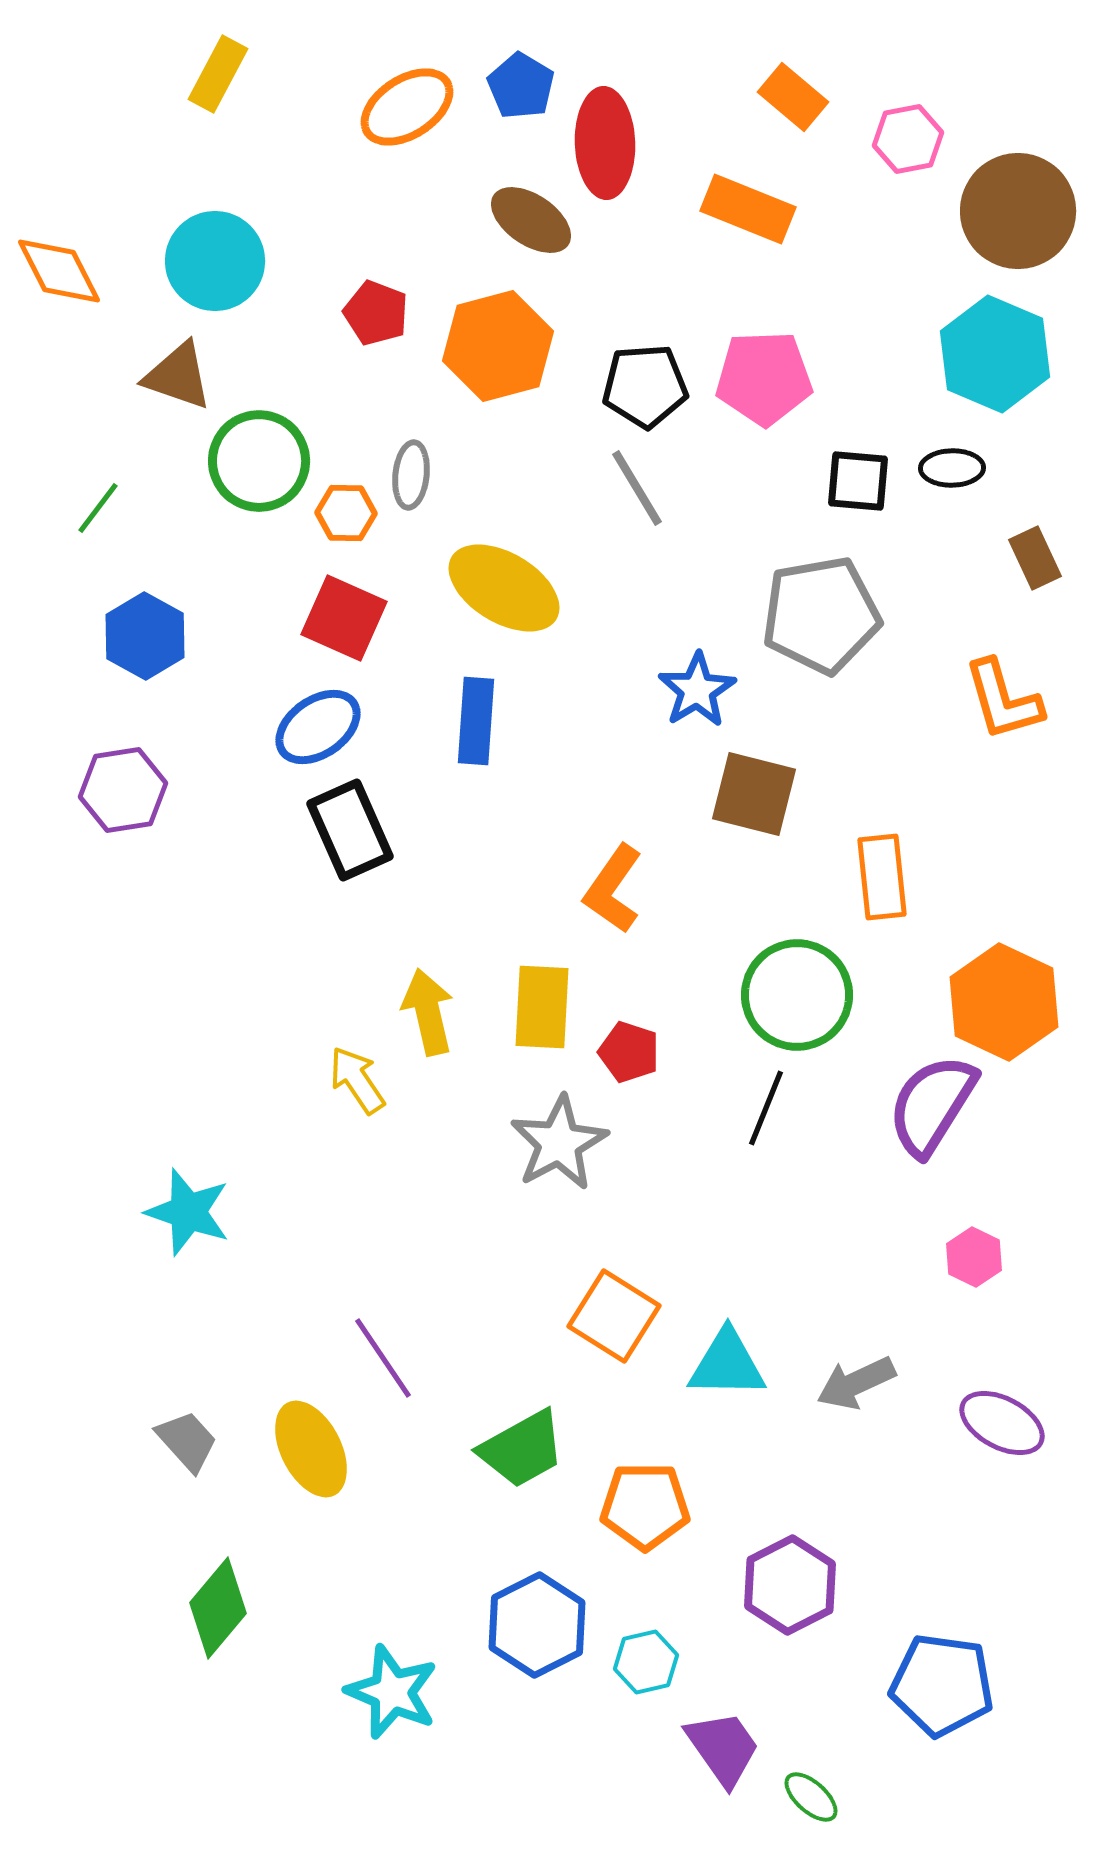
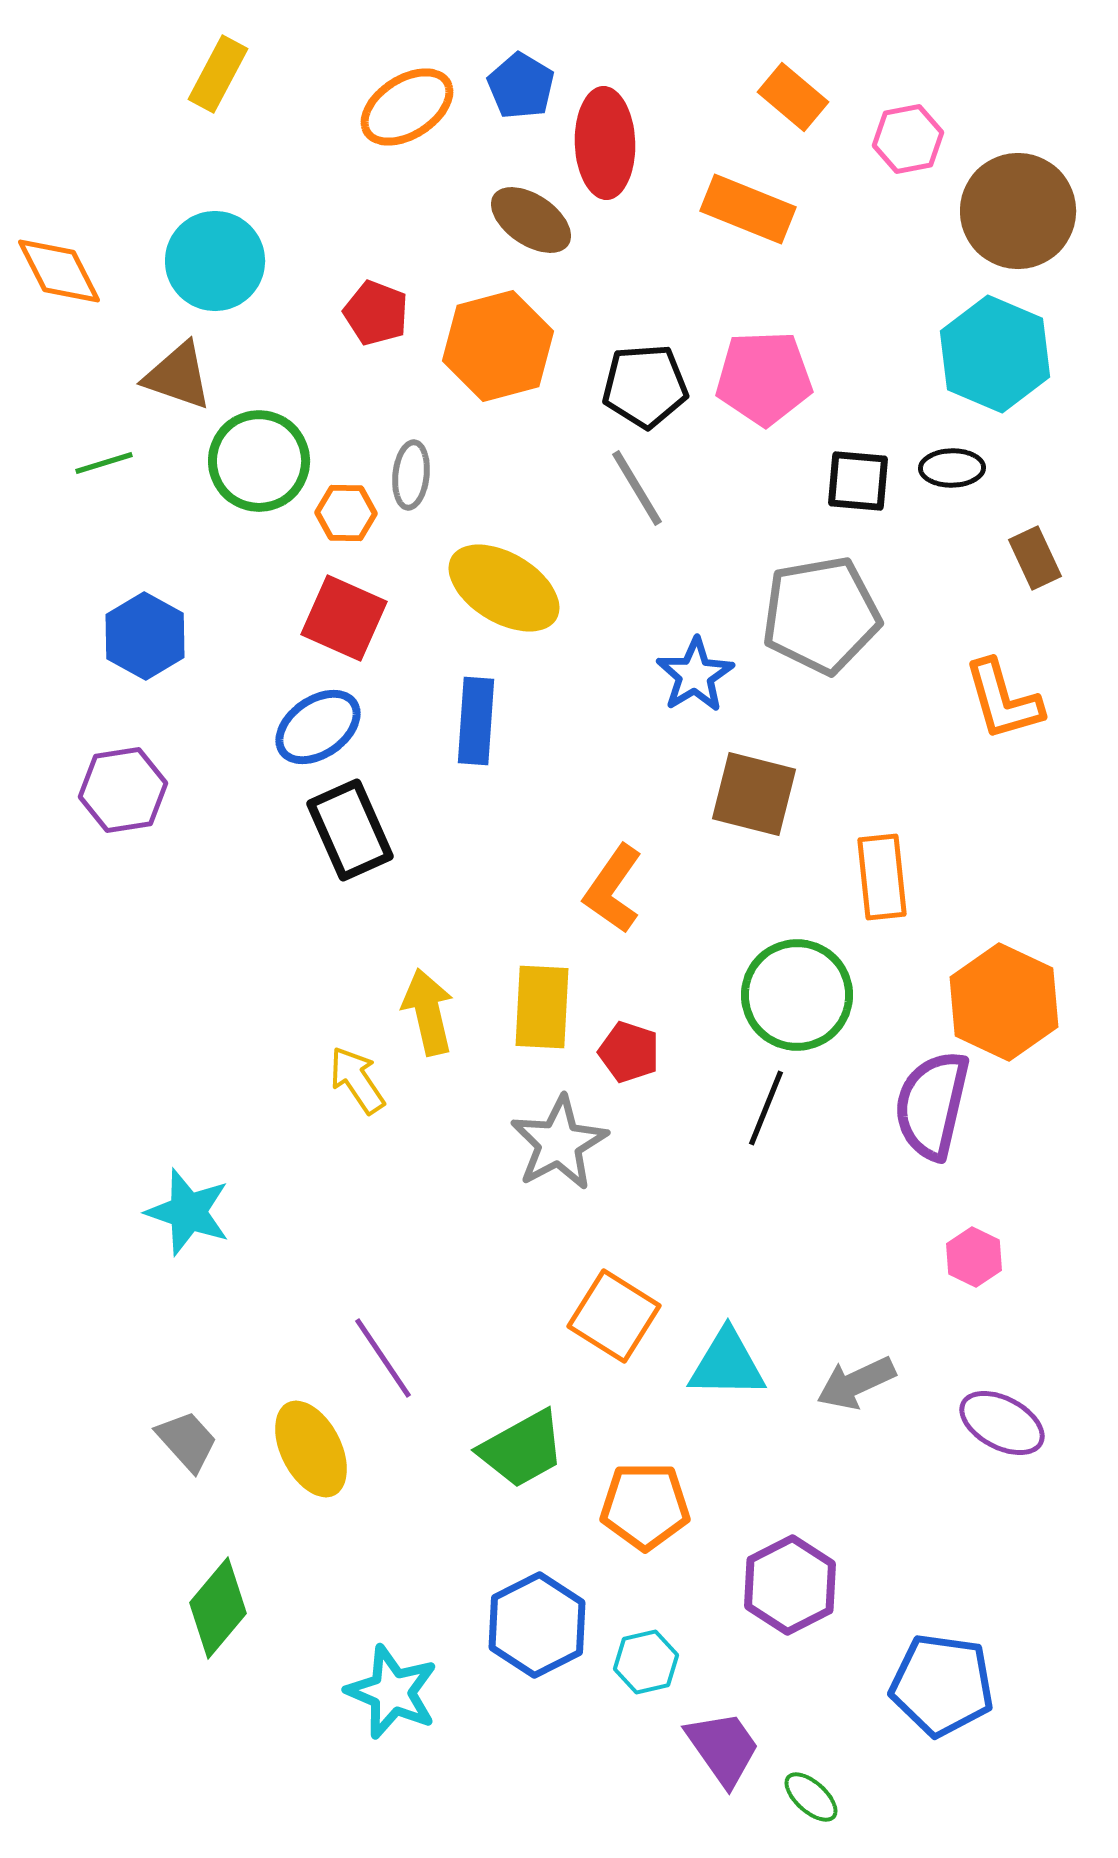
green line at (98, 508): moved 6 px right, 45 px up; rotated 36 degrees clockwise
blue star at (697, 690): moved 2 px left, 15 px up
purple semicircle at (932, 1105): rotated 19 degrees counterclockwise
